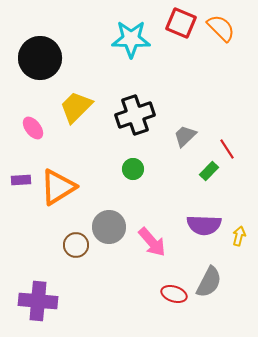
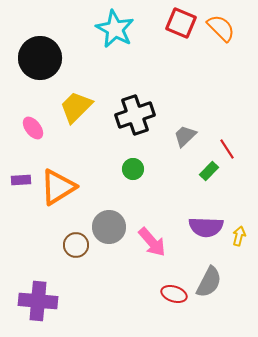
cyan star: moved 16 px left, 10 px up; rotated 27 degrees clockwise
purple semicircle: moved 2 px right, 2 px down
